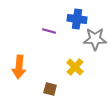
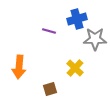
blue cross: rotated 24 degrees counterclockwise
yellow cross: moved 1 px down
brown square: rotated 32 degrees counterclockwise
